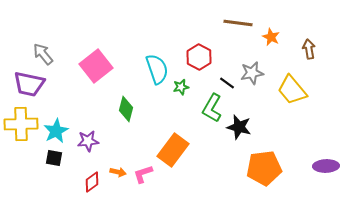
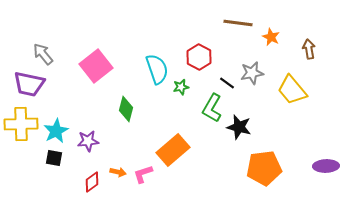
orange rectangle: rotated 12 degrees clockwise
